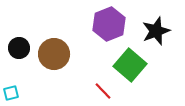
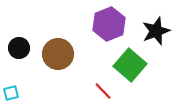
brown circle: moved 4 px right
